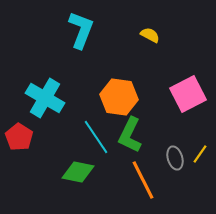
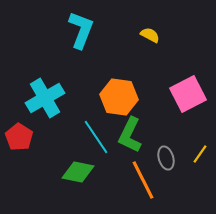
cyan cross: rotated 30 degrees clockwise
gray ellipse: moved 9 px left
